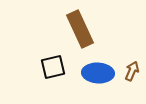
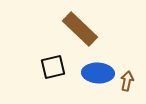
brown rectangle: rotated 21 degrees counterclockwise
brown arrow: moved 5 px left, 10 px down; rotated 12 degrees counterclockwise
